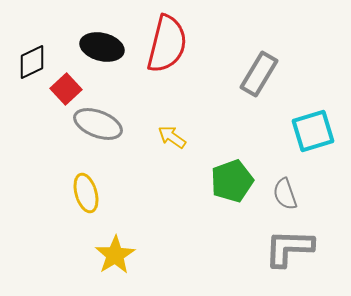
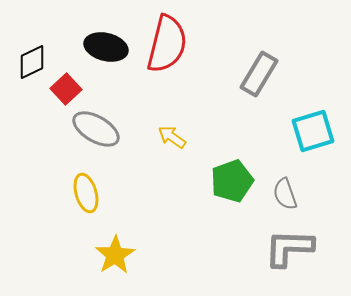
black ellipse: moved 4 px right
gray ellipse: moved 2 px left, 5 px down; rotated 9 degrees clockwise
